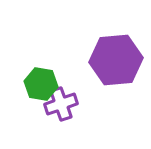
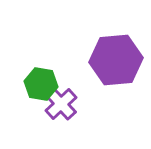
purple cross: rotated 24 degrees counterclockwise
